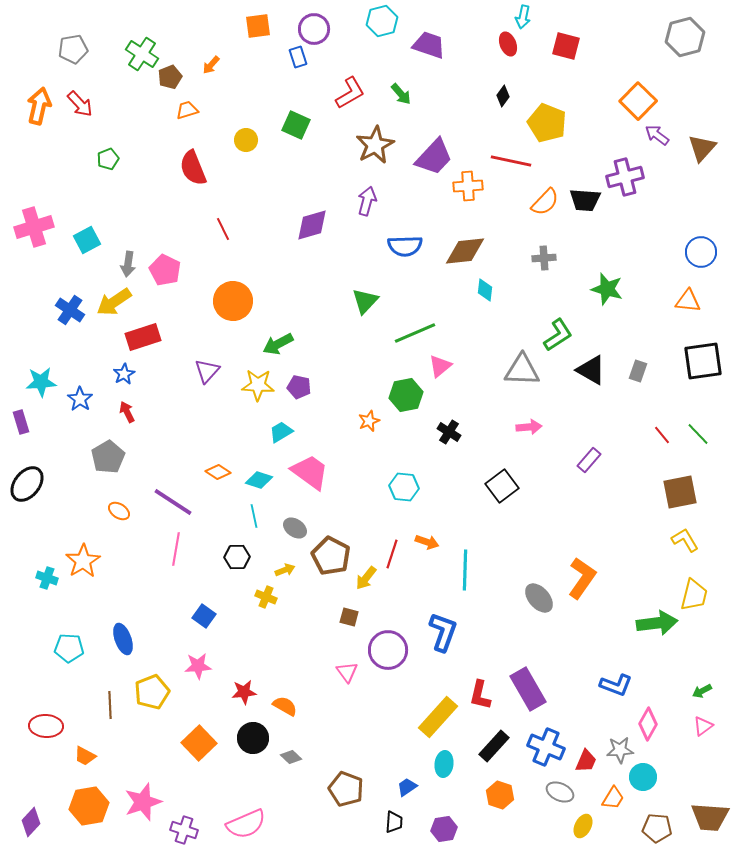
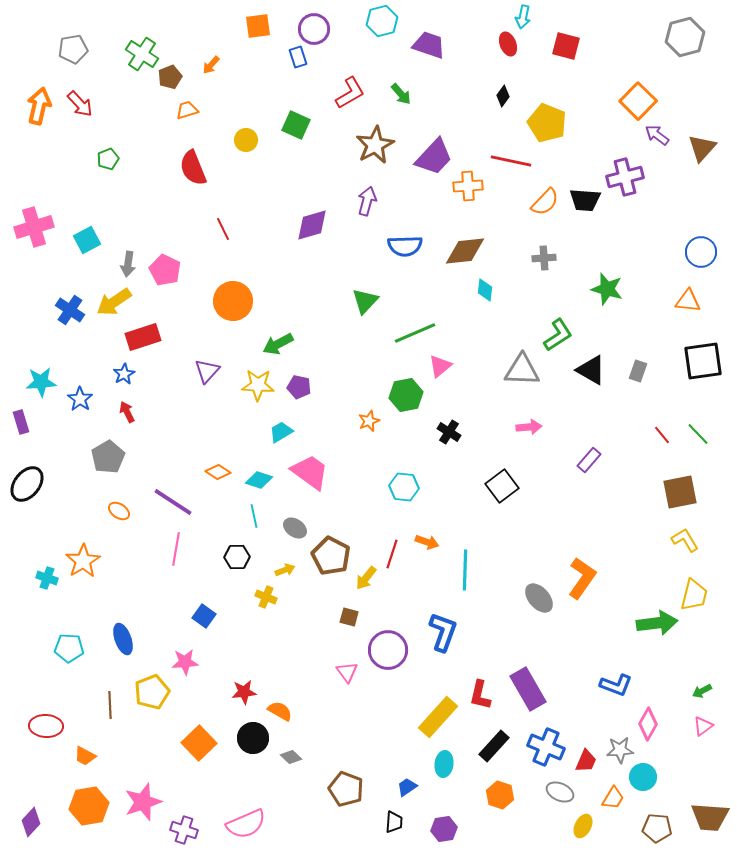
pink star at (198, 666): moved 13 px left, 4 px up
orange semicircle at (285, 706): moved 5 px left, 5 px down
